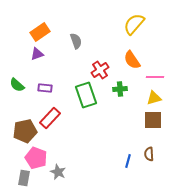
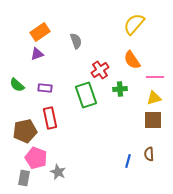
red rectangle: rotated 55 degrees counterclockwise
